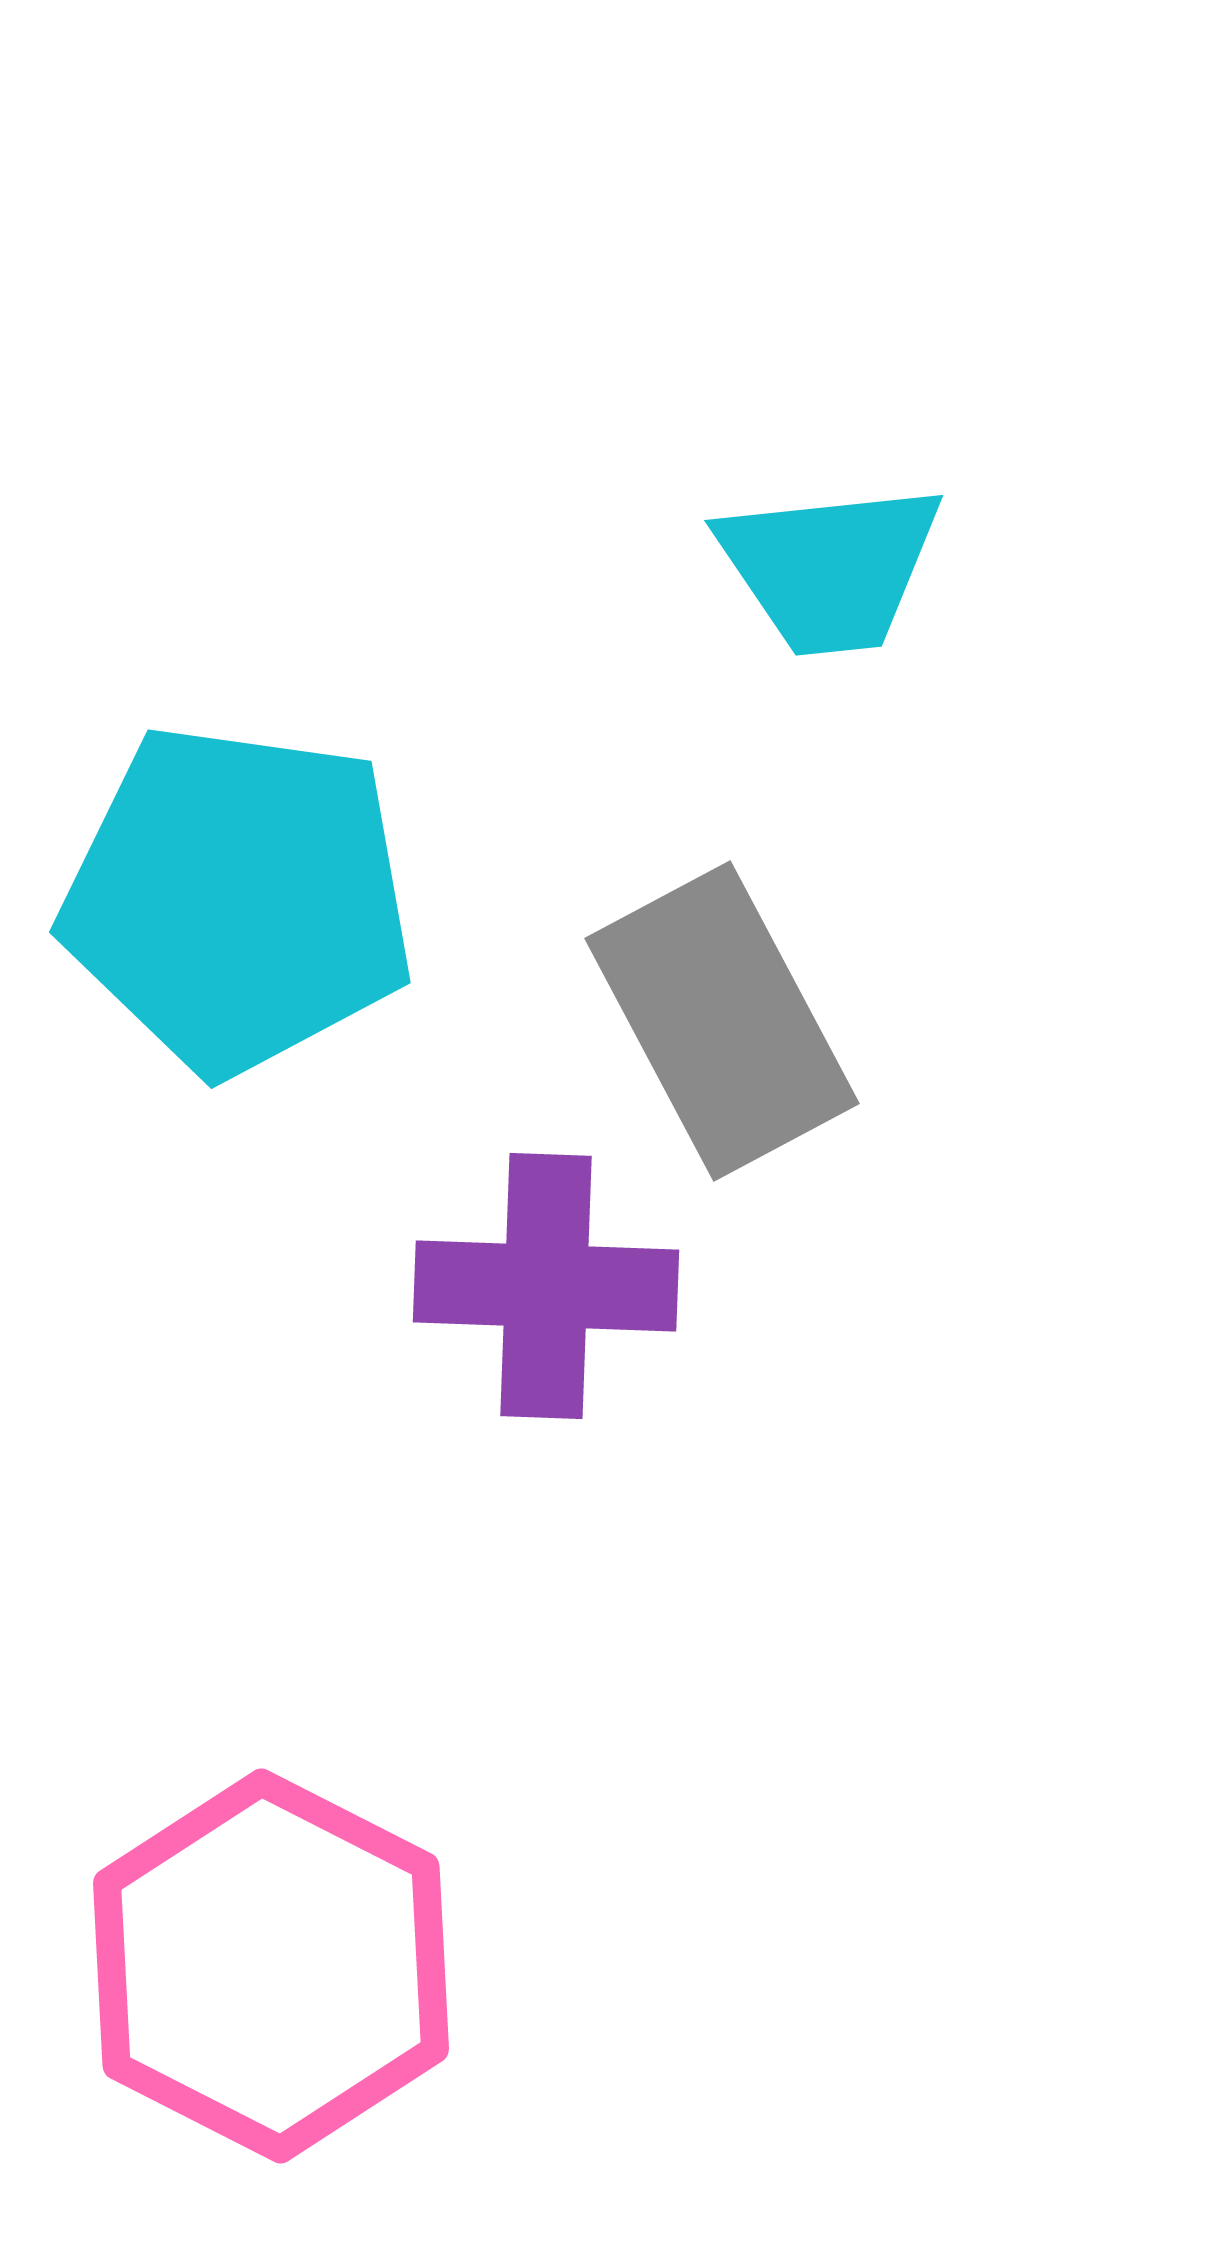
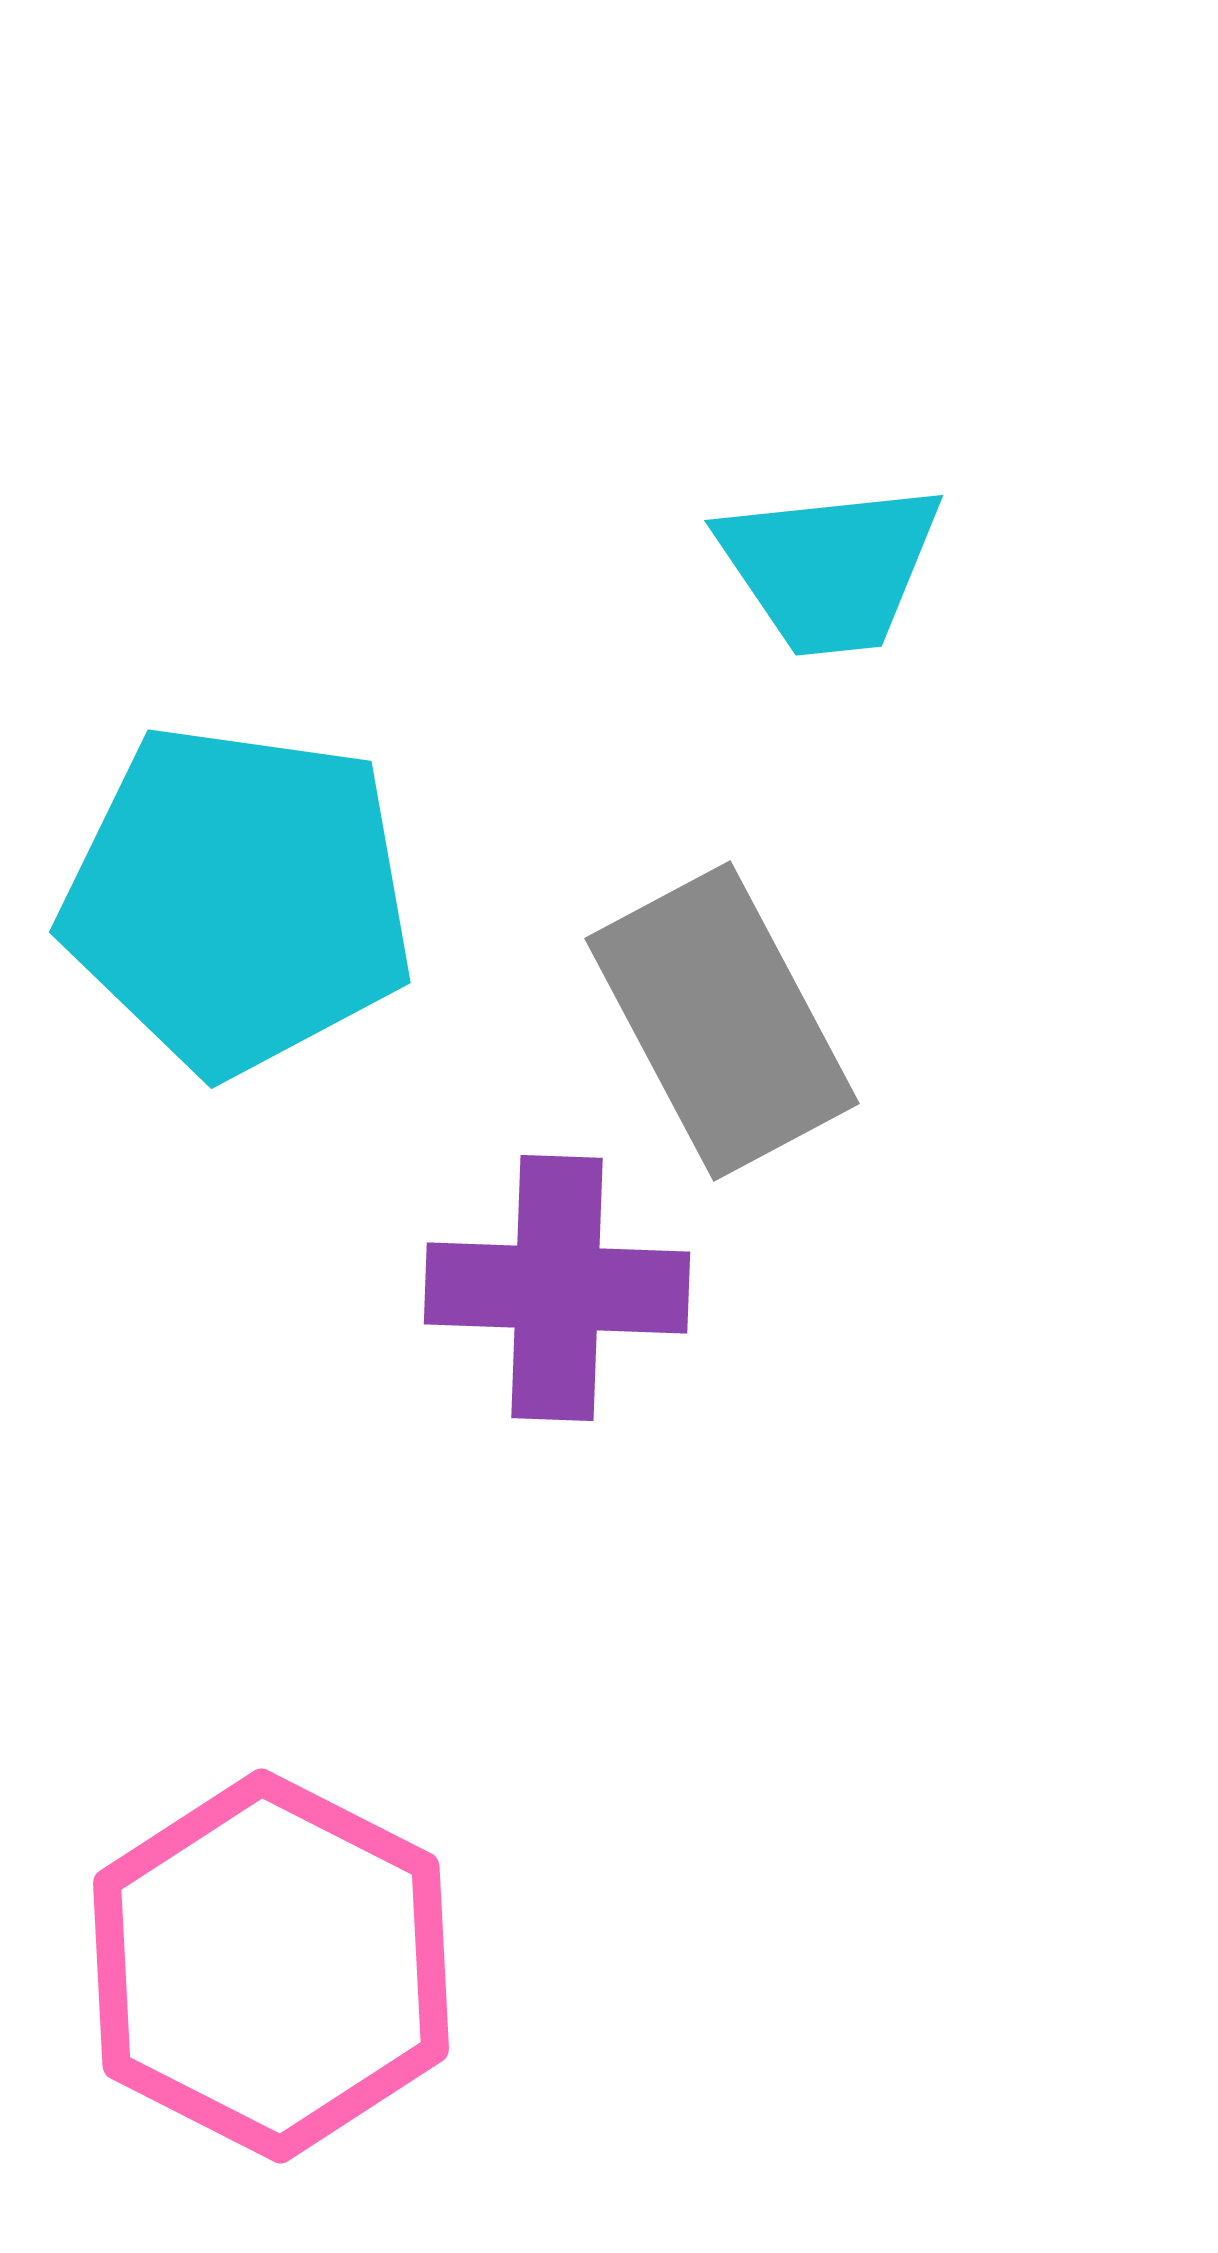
purple cross: moved 11 px right, 2 px down
